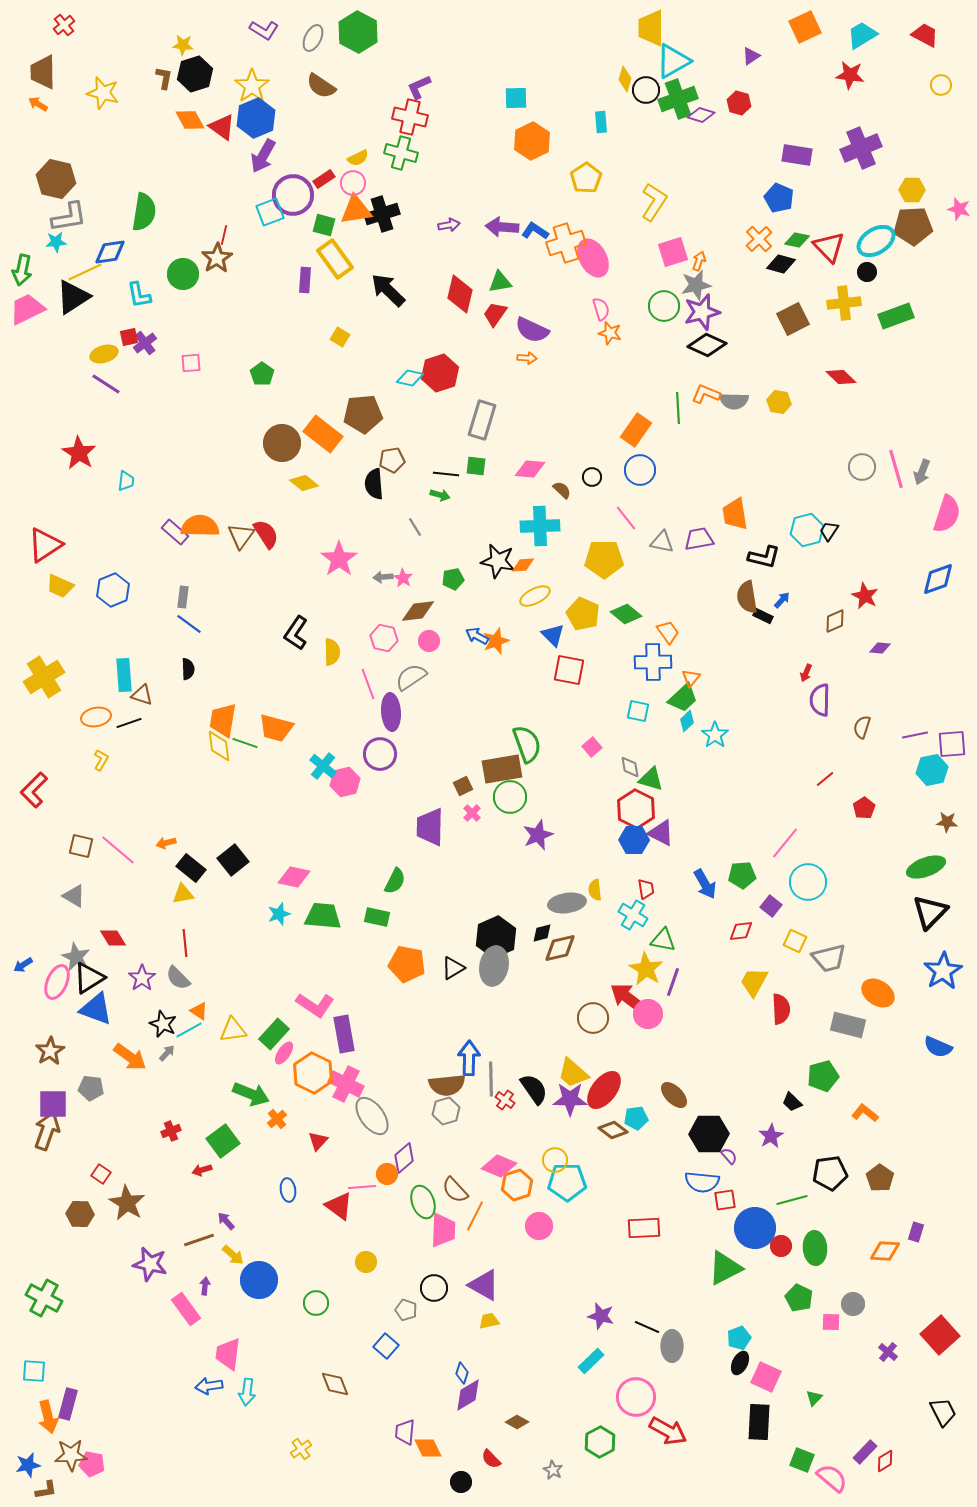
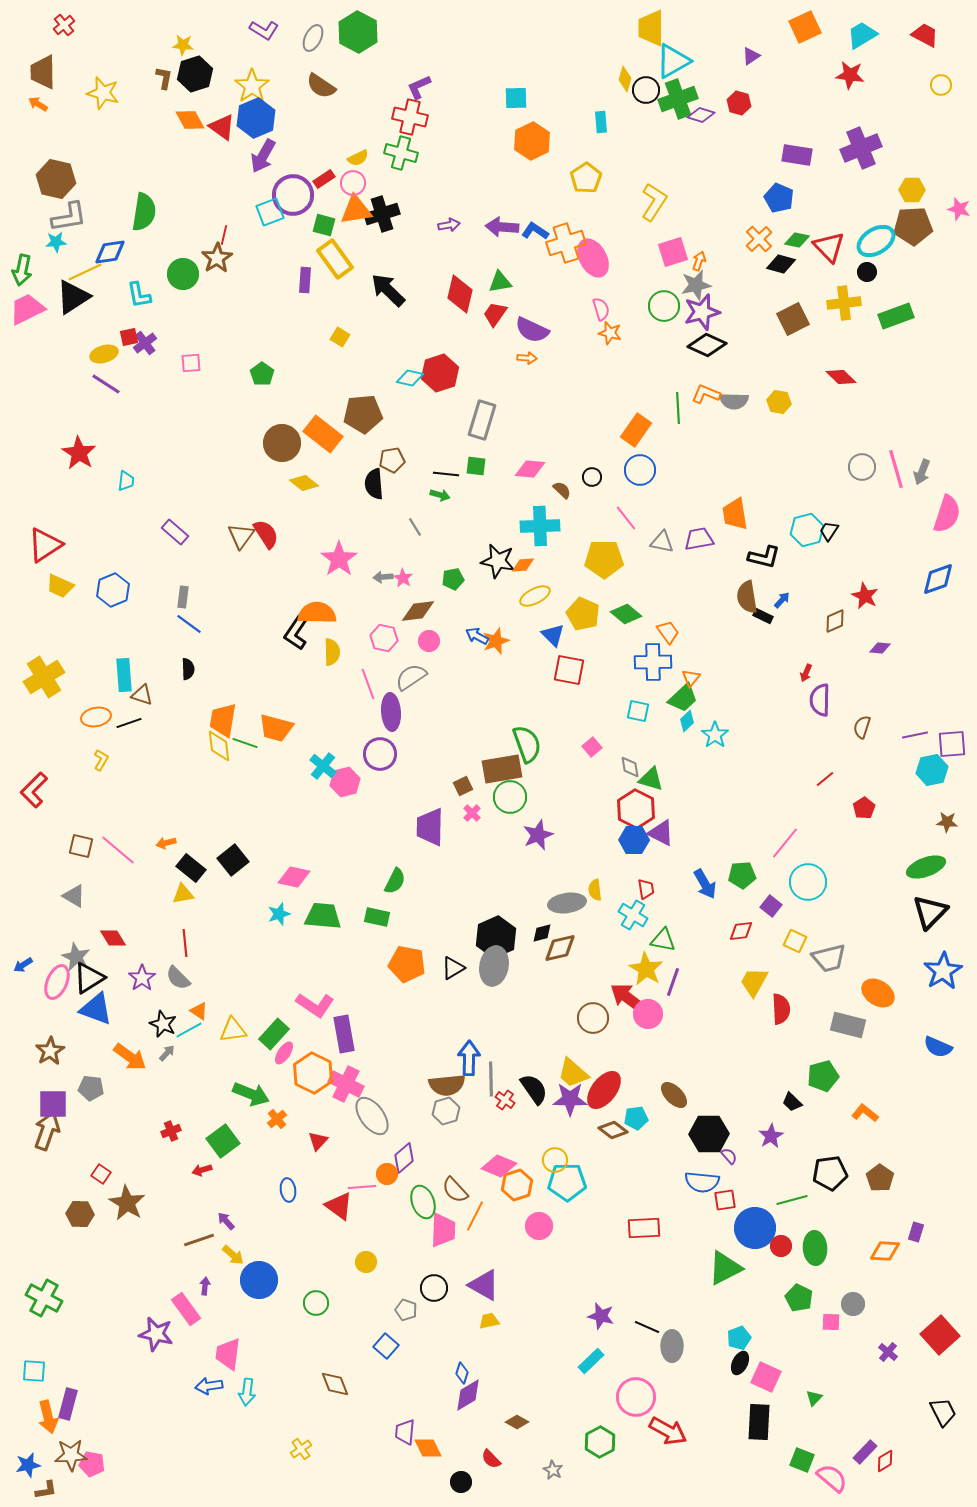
orange semicircle at (200, 526): moved 117 px right, 87 px down
purple star at (150, 1264): moved 6 px right, 70 px down
